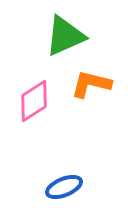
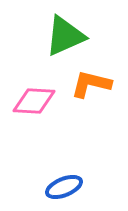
pink diamond: rotated 36 degrees clockwise
